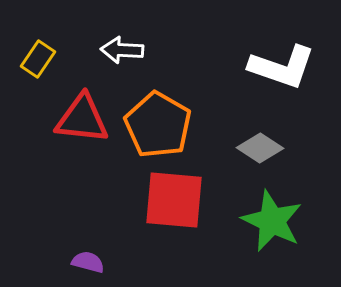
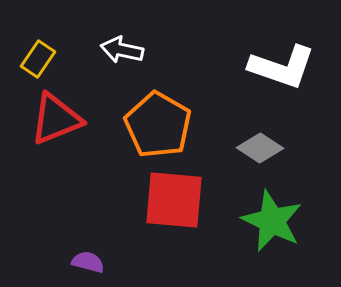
white arrow: rotated 9 degrees clockwise
red triangle: moved 26 px left; rotated 28 degrees counterclockwise
